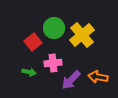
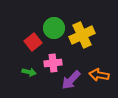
yellow cross: rotated 15 degrees clockwise
orange arrow: moved 1 px right, 2 px up
